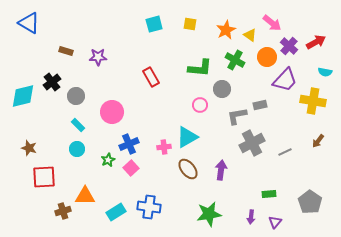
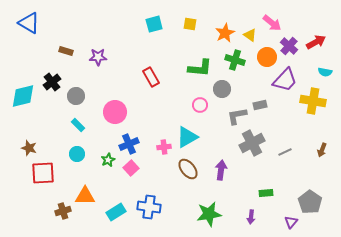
orange star at (226, 30): moved 1 px left, 3 px down
green cross at (235, 60): rotated 12 degrees counterclockwise
pink circle at (112, 112): moved 3 px right
brown arrow at (318, 141): moved 4 px right, 9 px down; rotated 16 degrees counterclockwise
cyan circle at (77, 149): moved 5 px down
red square at (44, 177): moved 1 px left, 4 px up
green rectangle at (269, 194): moved 3 px left, 1 px up
purple triangle at (275, 222): moved 16 px right
